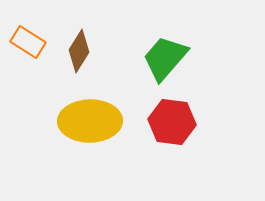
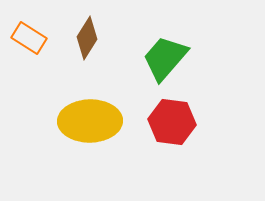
orange rectangle: moved 1 px right, 4 px up
brown diamond: moved 8 px right, 13 px up
